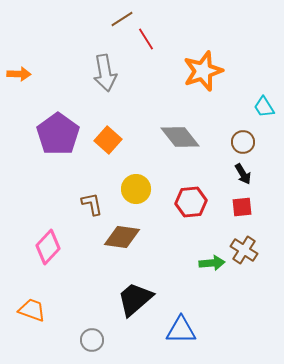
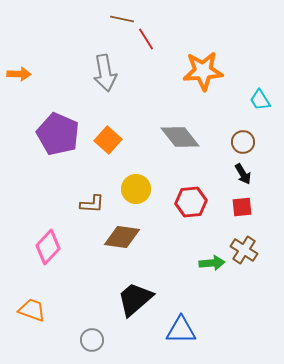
brown line: rotated 45 degrees clockwise
orange star: rotated 15 degrees clockwise
cyan trapezoid: moved 4 px left, 7 px up
purple pentagon: rotated 12 degrees counterclockwise
brown L-shape: rotated 105 degrees clockwise
